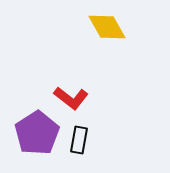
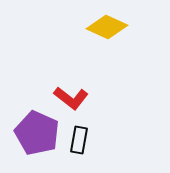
yellow diamond: rotated 36 degrees counterclockwise
purple pentagon: rotated 15 degrees counterclockwise
